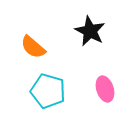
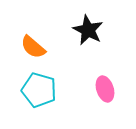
black star: moved 2 px left, 1 px up
cyan pentagon: moved 9 px left, 1 px up
